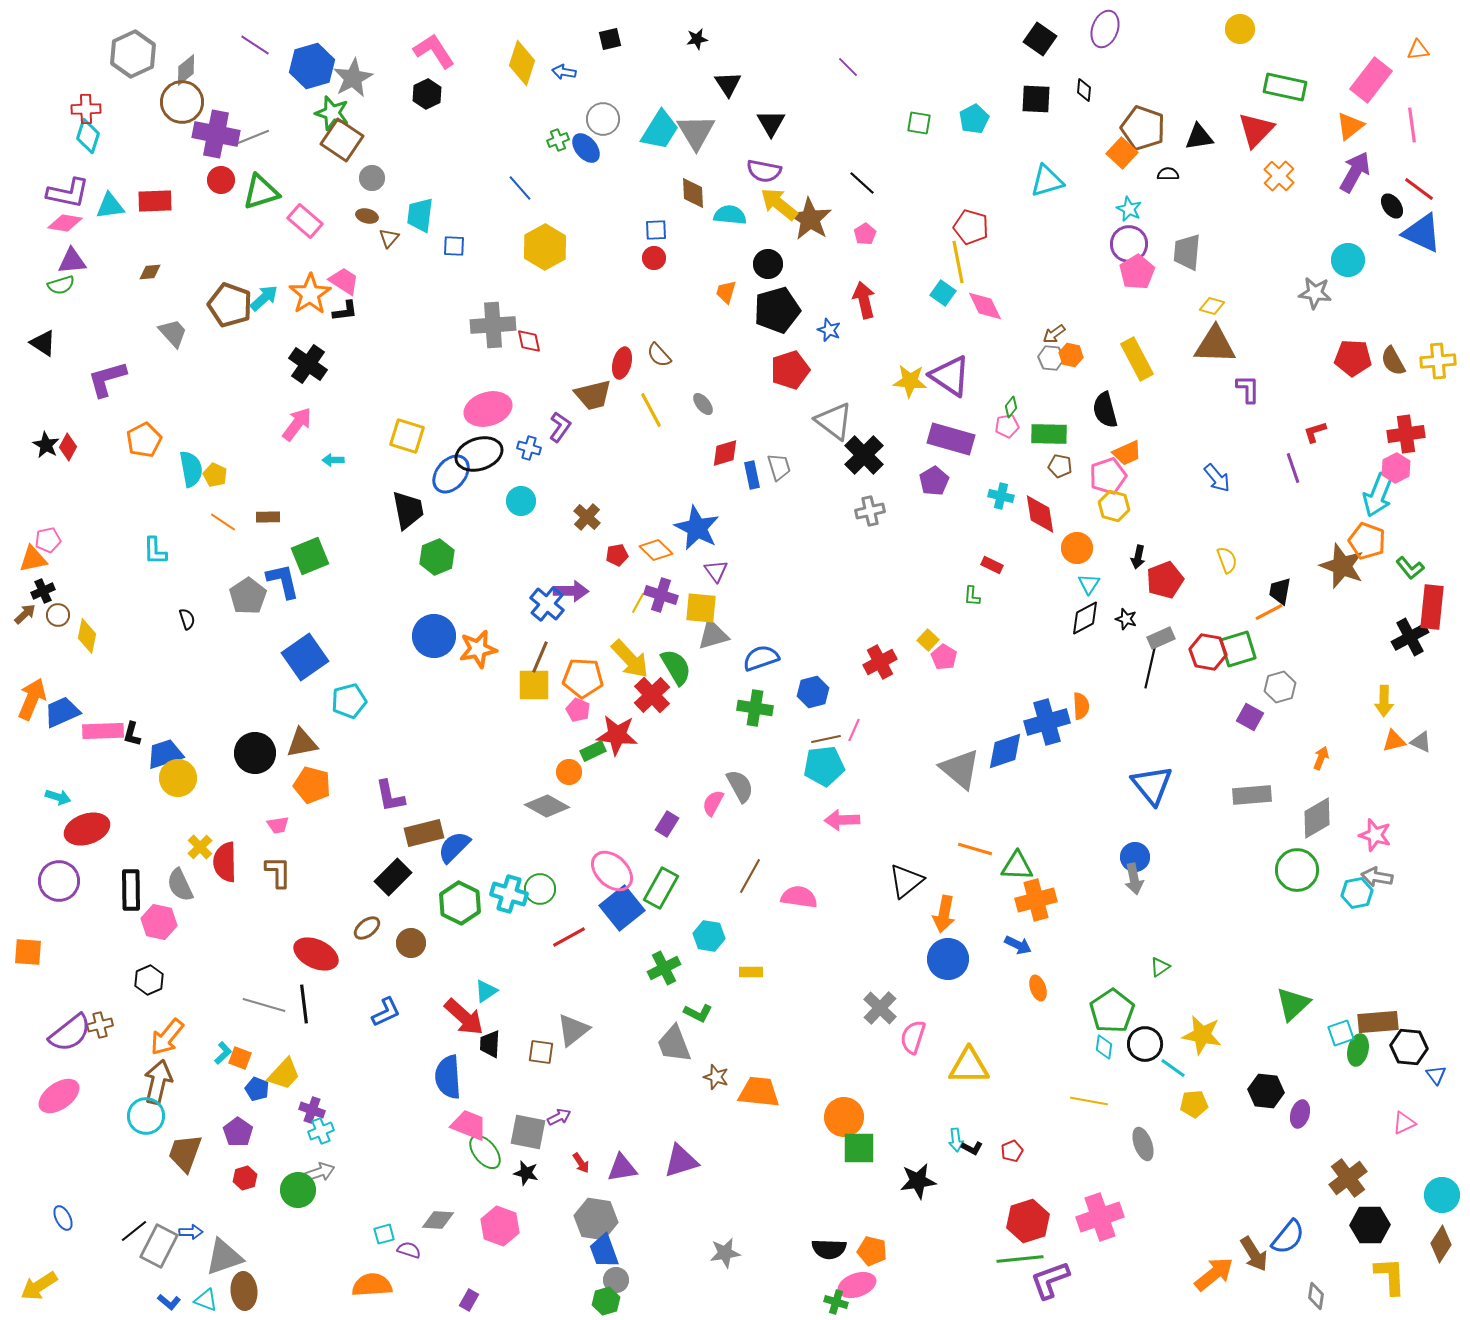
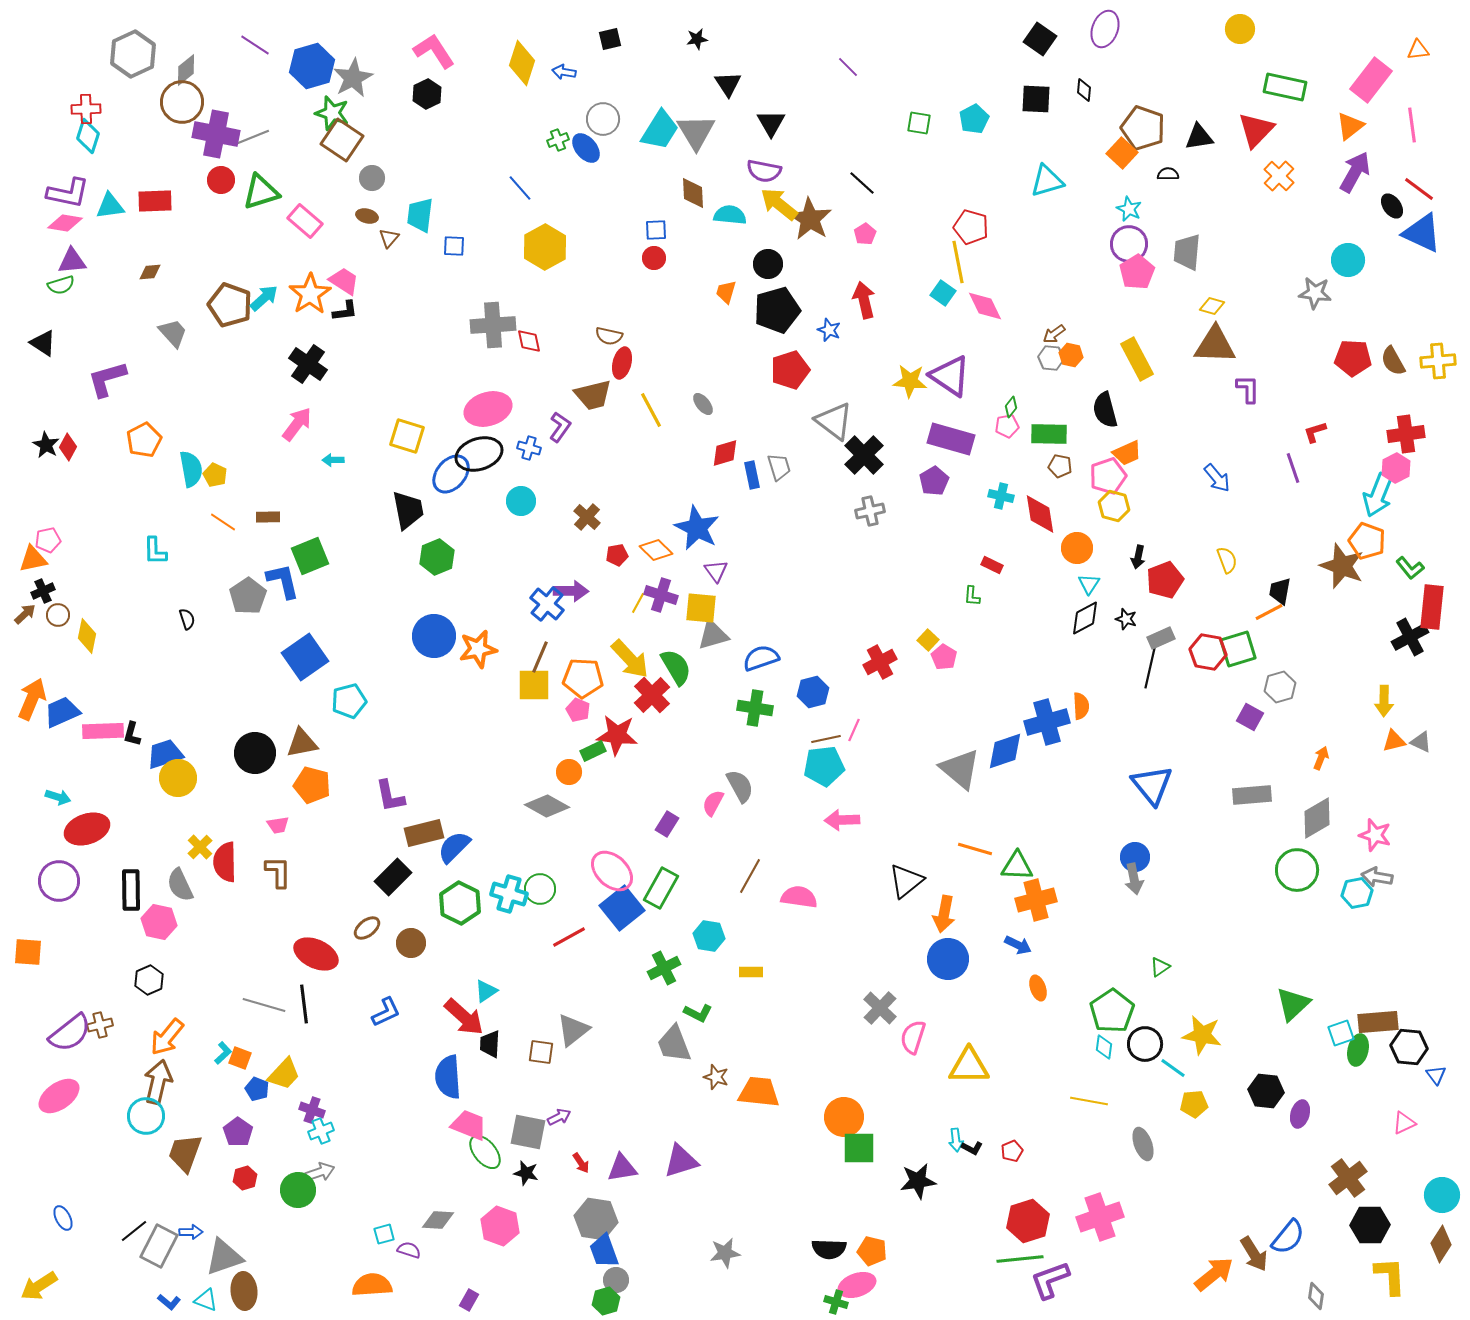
brown semicircle at (659, 355): moved 50 px left, 19 px up; rotated 36 degrees counterclockwise
